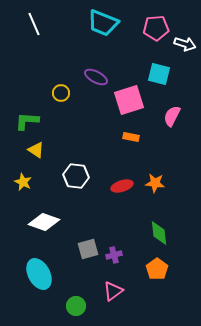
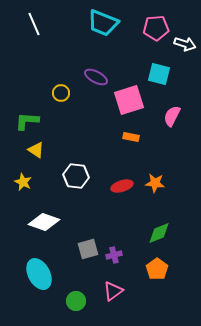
green diamond: rotated 75 degrees clockwise
green circle: moved 5 px up
